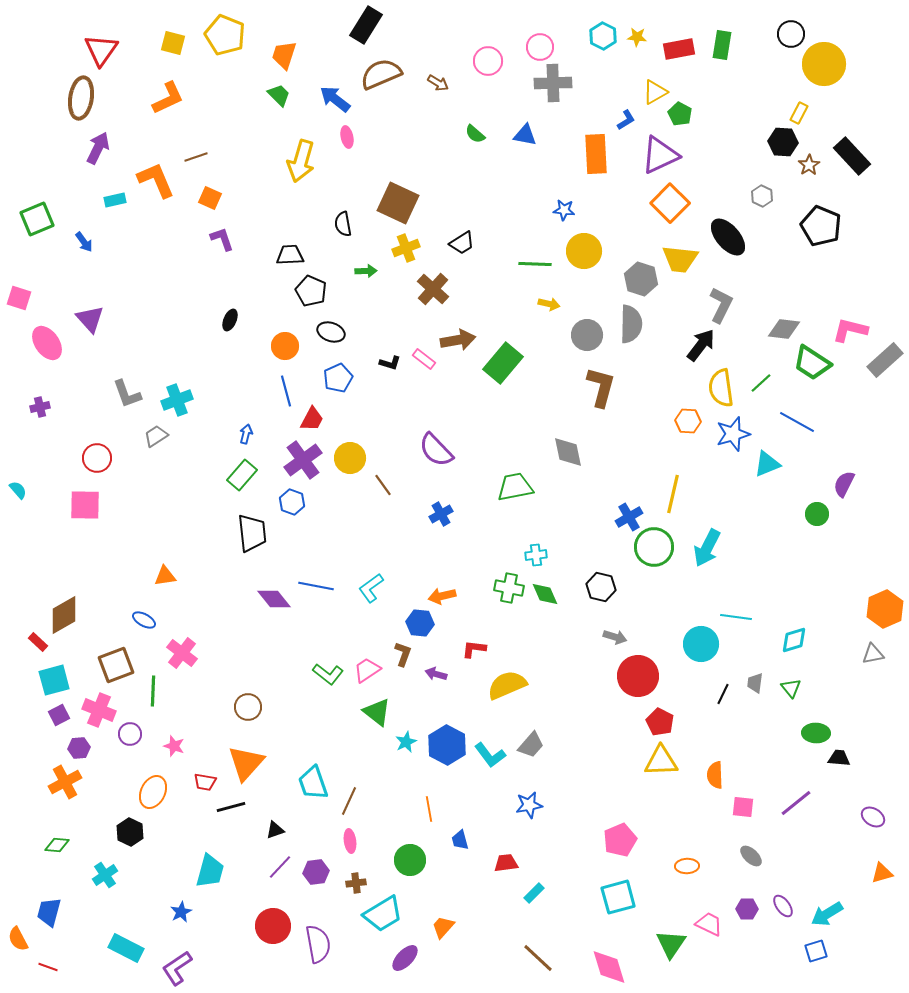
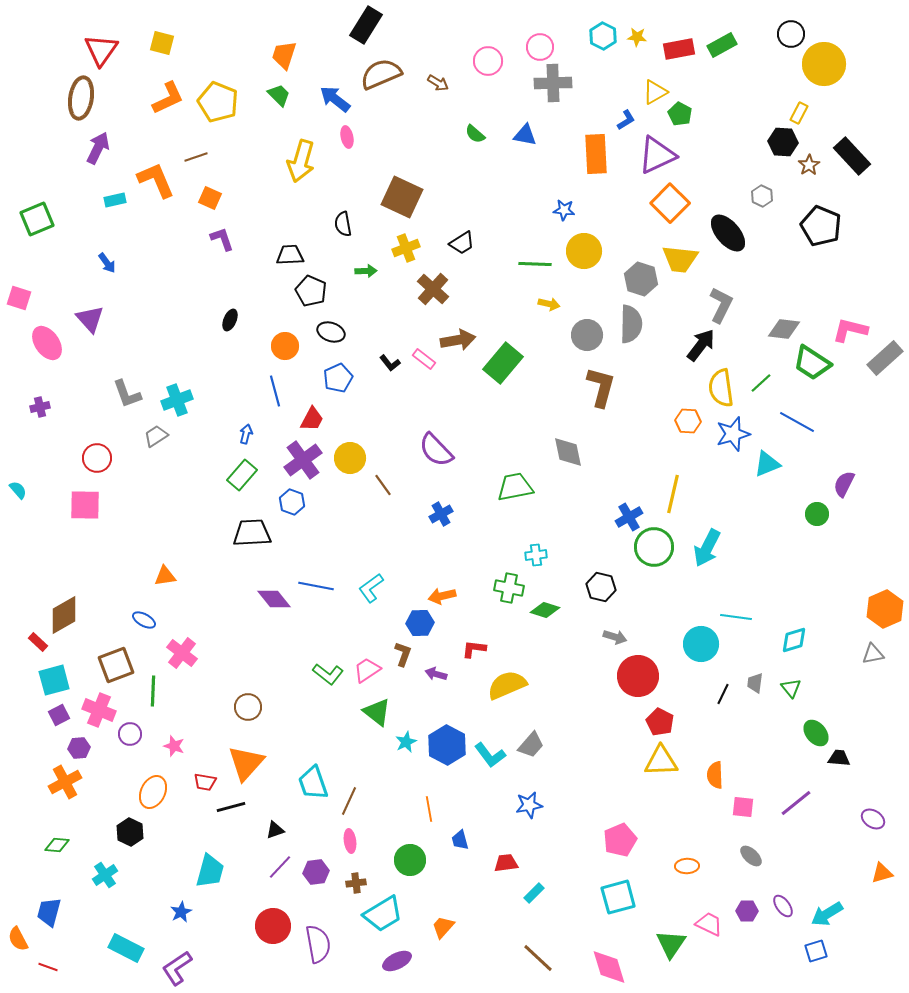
yellow pentagon at (225, 35): moved 7 px left, 67 px down
yellow square at (173, 43): moved 11 px left
green rectangle at (722, 45): rotated 52 degrees clockwise
purple triangle at (660, 155): moved 3 px left
brown square at (398, 203): moved 4 px right, 6 px up
black ellipse at (728, 237): moved 4 px up
blue arrow at (84, 242): moved 23 px right, 21 px down
gray rectangle at (885, 360): moved 2 px up
black L-shape at (390, 363): rotated 35 degrees clockwise
blue line at (286, 391): moved 11 px left
black trapezoid at (252, 533): rotated 87 degrees counterclockwise
green diamond at (545, 594): moved 16 px down; rotated 48 degrees counterclockwise
blue hexagon at (420, 623): rotated 8 degrees counterclockwise
green ellipse at (816, 733): rotated 48 degrees clockwise
purple ellipse at (873, 817): moved 2 px down
purple hexagon at (747, 909): moved 2 px down
purple ellipse at (405, 958): moved 8 px left, 3 px down; rotated 20 degrees clockwise
